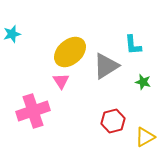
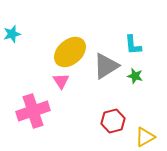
green star: moved 8 px left, 6 px up
